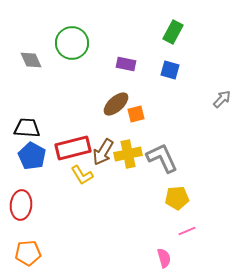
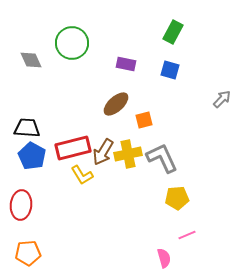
orange square: moved 8 px right, 6 px down
pink line: moved 4 px down
